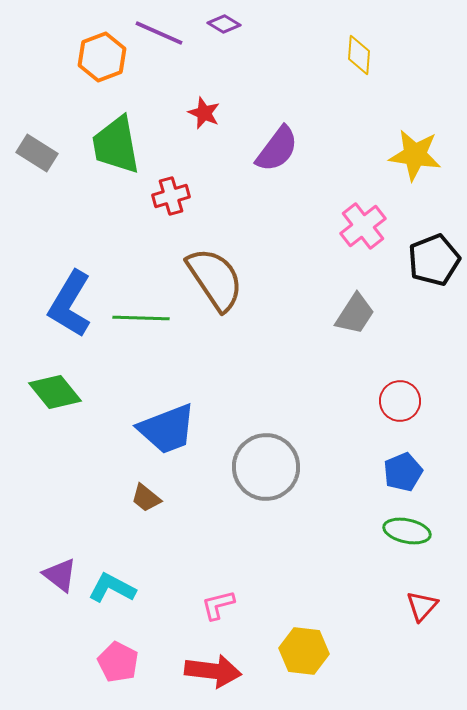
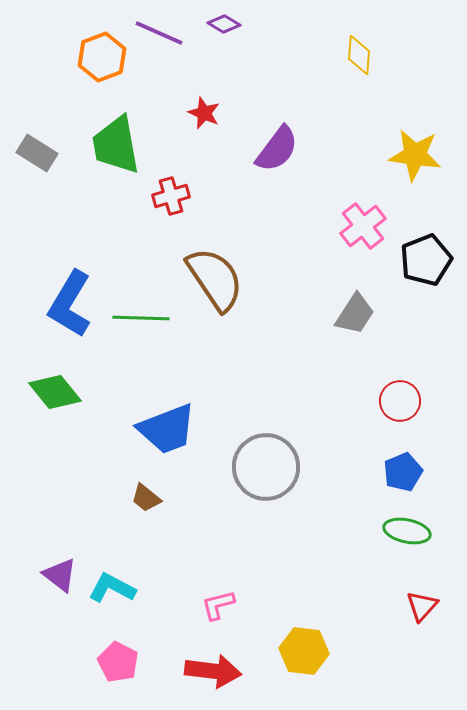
black pentagon: moved 8 px left
